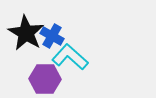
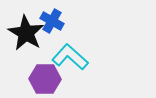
blue cross: moved 15 px up
